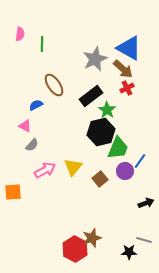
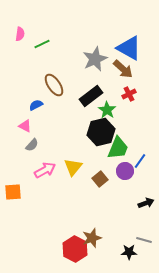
green line: rotated 63 degrees clockwise
red cross: moved 2 px right, 6 px down
